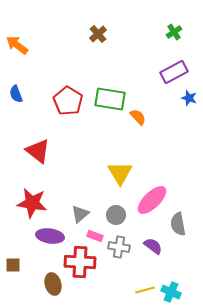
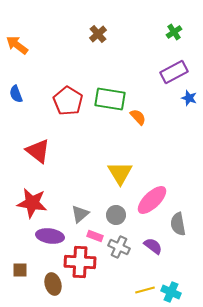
gray cross: rotated 15 degrees clockwise
brown square: moved 7 px right, 5 px down
